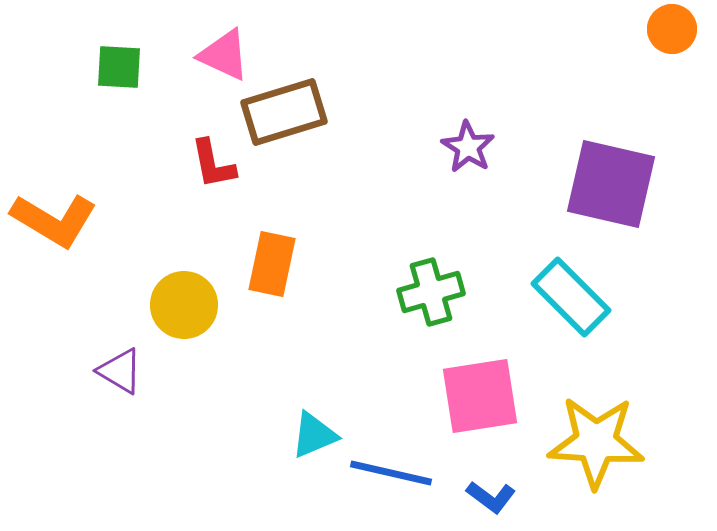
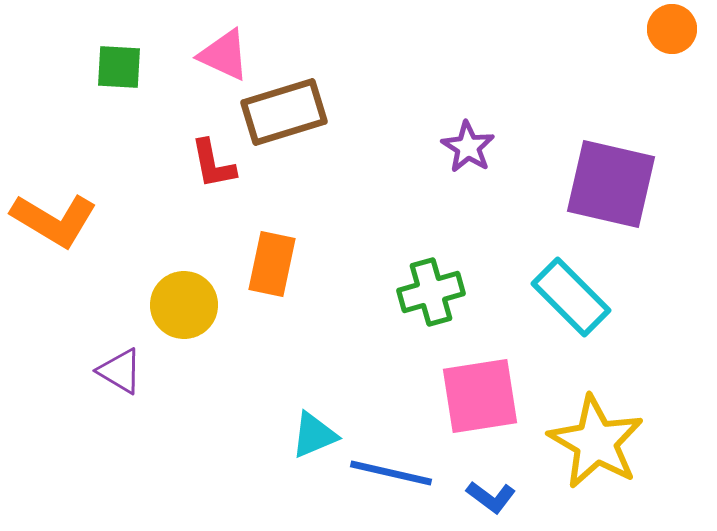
yellow star: rotated 26 degrees clockwise
